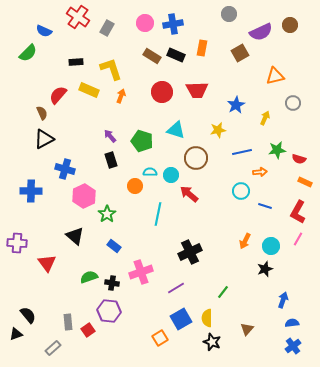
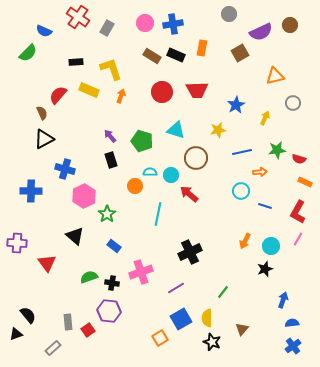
brown triangle at (247, 329): moved 5 px left
